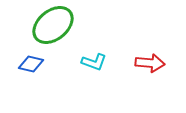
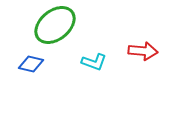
green ellipse: moved 2 px right
red arrow: moved 7 px left, 12 px up
